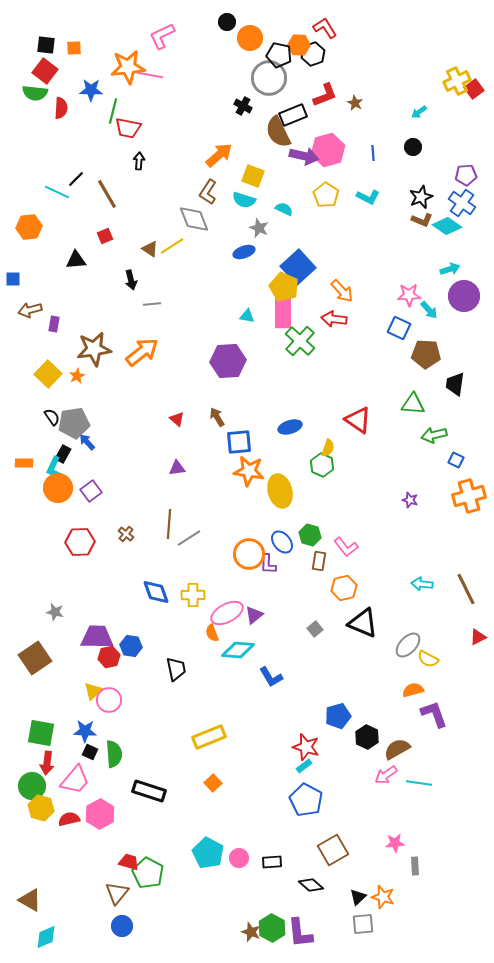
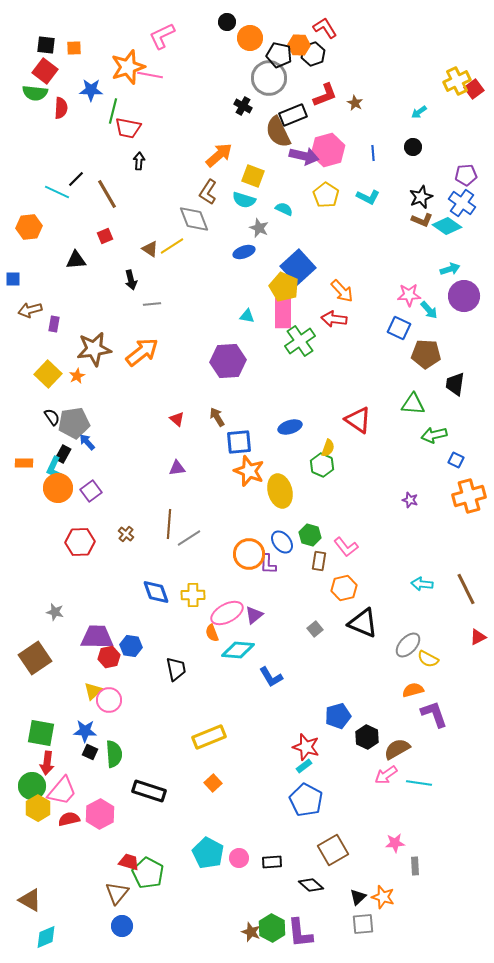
orange star at (128, 67): rotated 12 degrees counterclockwise
green cross at (300, 341): rotated 12 degrees clockwise
orange star at (249, 471): rotated 12 degrees clockwise
pink trapezoid at (75, 780): moved 13 px left, 11 px down
yellow hexagon at (41, 808): moved 3 px left; rotated 15 degrees clockwise
